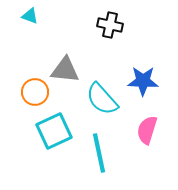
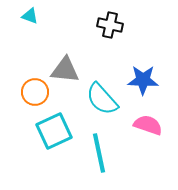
blue star: moved 1 px up
pink semicircle: moved 1 px right, 5 px up; rotated 92 degrees clockwise
